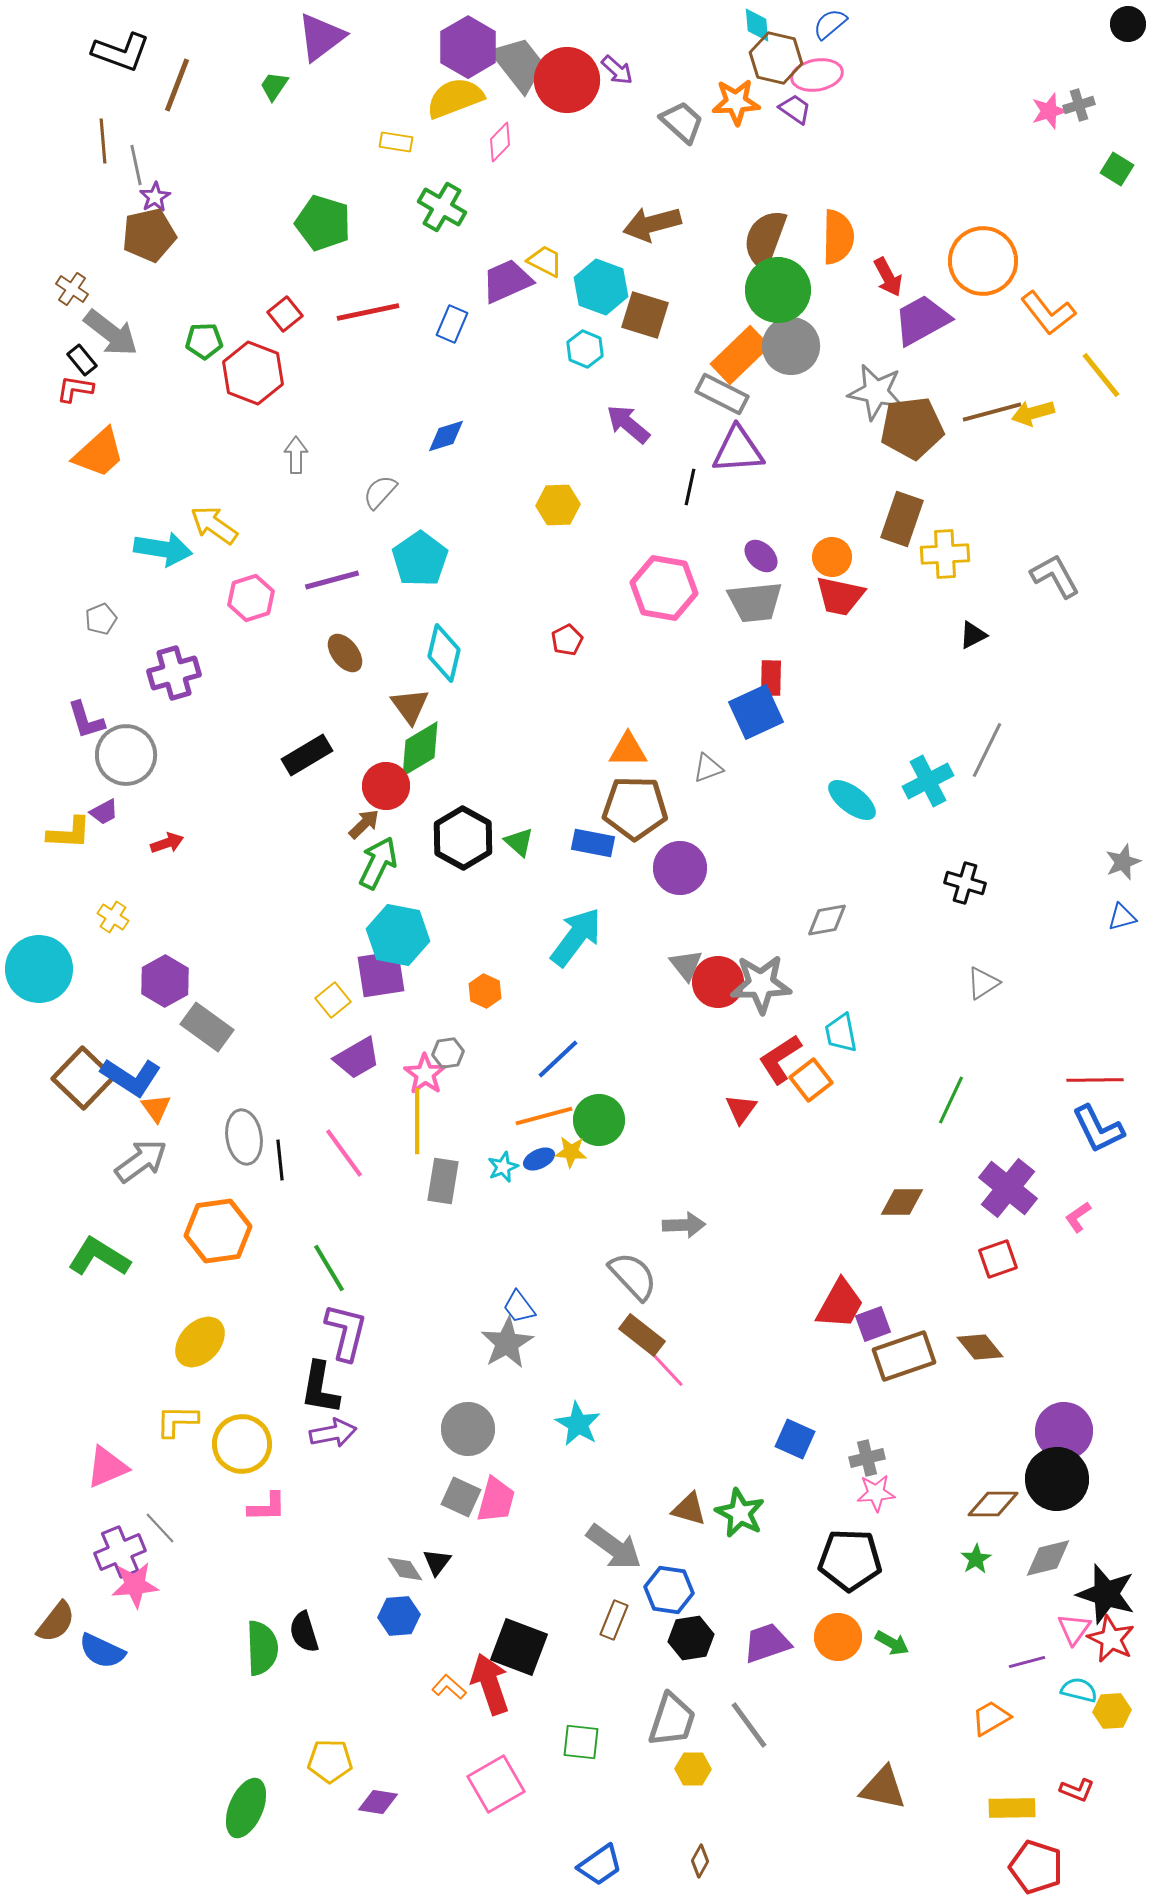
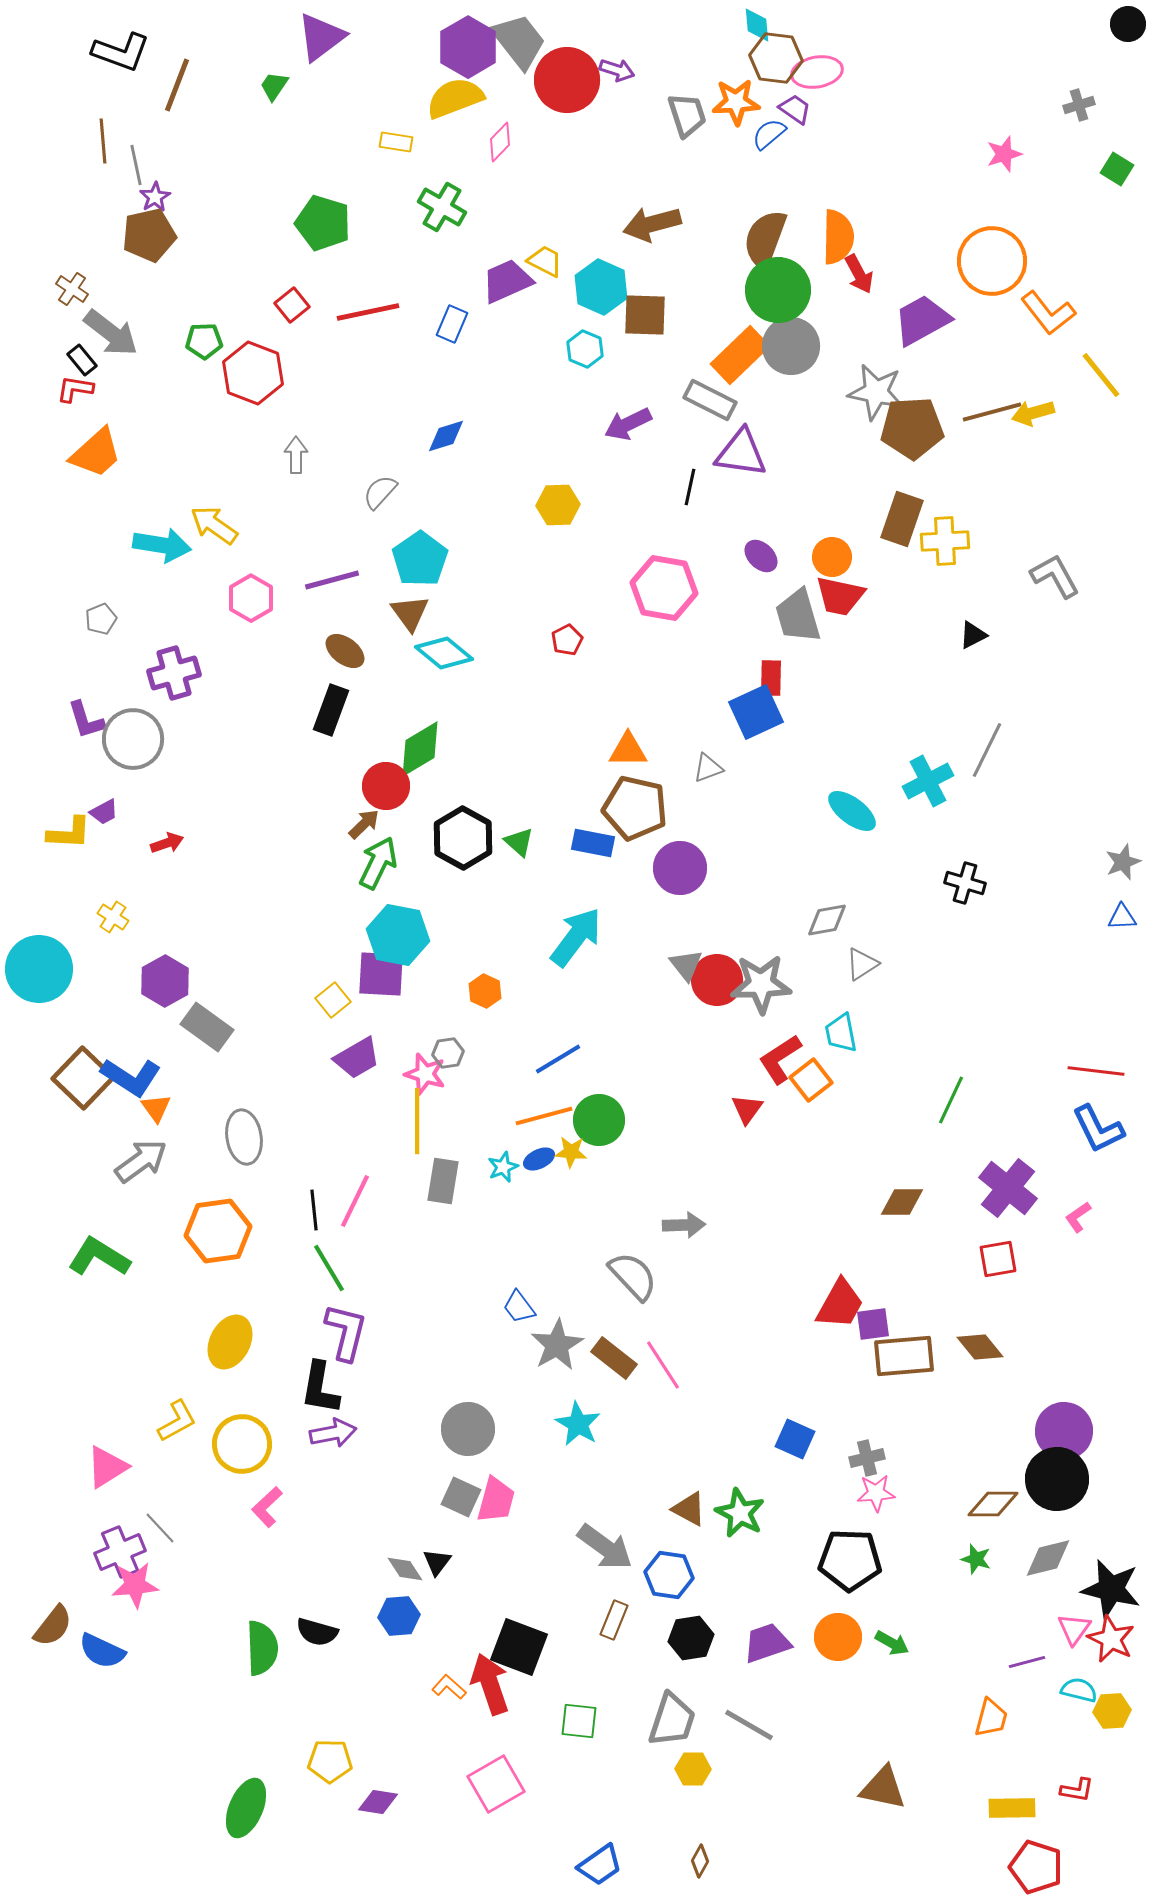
blue semicircle at (830, 24): moved 61 px left, 110 px down
brown hexagon at (776, 58): rotated 6 degrees counterclockwise
gray trapezoid at (519, 64): moved 23 px up
purple arrow at (617, 70): rotated 24 degrees counterclockwise
pink ellipse at (817, 75): moved 3 px up
pink star at (1049, 111): moved 45 px left, 43 px down
gray trapezoid at (682, 122): moved 5 px right, 7 px up; rotated 30 degrees clockwise
orange circle at (983, 261): moved 9 px right
red arrow at (888, 277): moved 29 px left, 3 px up
cyan hexagon at (601, 287): rotated 4 degrees clockwise
red square at (285, 314): moved 7 px right, 9 px up
brown square at (645, 315): rotated 15 degrees counterclockwise
gray rectangle at (722, 394): moved 12 px left, 6 px down
purple arrow at (628, 424): rotated 66 degrees counterclockwise
brown pentagon at (912, 428): rotated 4 degrees clockwise
purple triangle at (738, 450): moved 3 px right, 3 px down; rotated 12 degrees clockwise
orange trapezoid at (99, 453): moved 3 px left
cyan arrow at (163, 549): moved 1 px left, 4 px up
yellow cross at (945, 554): moved 13 px up
pink hexagon at (251, 598): rotated 12 degrees counterclockwise
gray trapezoid at (755, 602): moved 43 px right, 14 px down; rotated 80 degrees clockwise
brown ellipse at (345, 653): moved 2 px up; rotated 15 degrees counterclockwise
cyan diamond at (444, 653): rotated 64 degrees counterclockwise
brown triangle at (410, 706): moved 93 px up
gray circle at (126, 755): moved 7 px right, 16 px up
black rectangle at (307, 755): moved 24 px right, 45 px up; rotated 39 degrees counterclockwise
cyan ellipse at (852, 800): moved 11 px down
brown pentagon at (635, 808): rotated 12 degrees clockwise
blue triangle at (1122, 917): rotated 12 degrees clockwise
purple square at (381, 974): rotated 12 degrees clockwise
red circle at (718, 982): moved 1 px left, 2 px up
gray triangle at (983, 983): moved 121 px left, 19 px up
blue line at (558, 1059): rotated 12 degrees clockwise
pink star at (425, 1074): rotated 18 degrees counterclockwise
red line at (1095, 1080): moved 1 px right, 9 px up; rotated 8 degrees clockwise
red triangle at (741, 1109): moved 6 px right
pink line at (344, 1153): moved 11 px right, 48 px down; rotated 62 degrees clockwise
black line at (280, 1160): moved 34 px right, 50 px down
red square at (998, 1259): rotated 9 degrees clockwise
purple square at (873, 1324): rotated 12 degrees clockwise
brown rectangle at (642, 1335): moved 28 px left, 23 px down
yellow ellipse at (200, 1342): moved 30 px right; rotated 16 degrees counterclockwise
gray star at (507, 1343): moved 50 px right, 2 px down
brown rectangle at (904, 1356): rotated 14 degrees clockwise
pink line at (663, 1365): rotated 10 degrees clockwise
yellow L-shape at (177, 1421): rotated 150 degrees clockwise
pink triangle at (107, 1467): rotated 9 degrees counterclockwise
pink L-shape at (267, 1507): rotated 138 degrees clockwise
brown triangle at (689, 1509): rotated 12 degrees clockwise
gray arrow at (614, 1547): moved 9 px left
green star at (976, 1559): rotated 24 degrees counterclockwise
blue hexagon at (669, 1590): moved 15 px up
black star at (1106, 1594): moved 5 px right, 5 px up; rotated 4 degrees counterclockwise
brown semicircle at (56, 1622): moved 3 px left, 4 px down
black semicircle at (304, 1632): moved 13 px right; rotated 57 degrees counterclockwise
orange trapezoid at (991, 1718): rotated 135 degrees clockwise
gray line at (749, 1725): rotated 24 degrees counterclockwise
green square at (581, 1742): moved 2 px left, 21 px up
red L-shape at (1077, 1790): rotated 12 degrees counterclockwise
